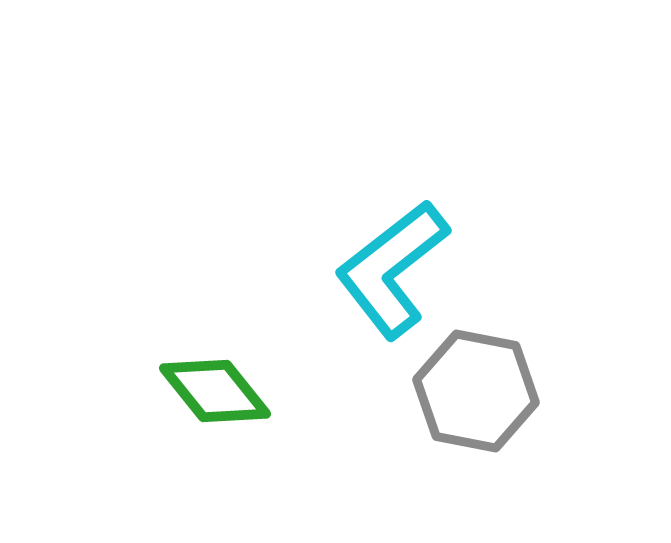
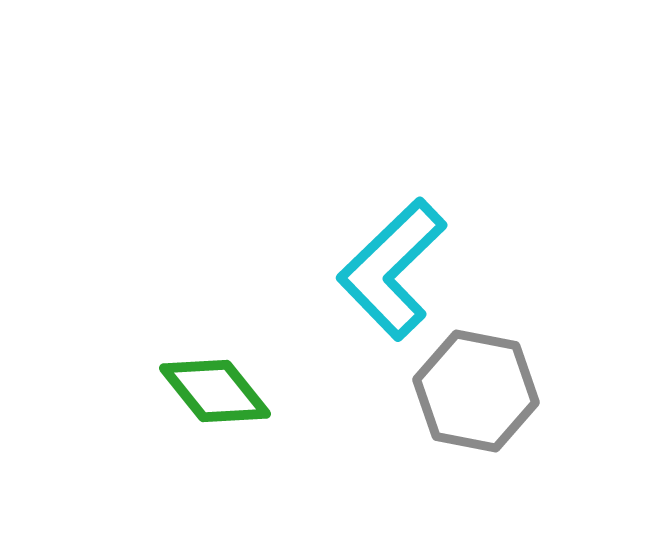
cyan L-shape: rotated 6 degrees counterclockwise
